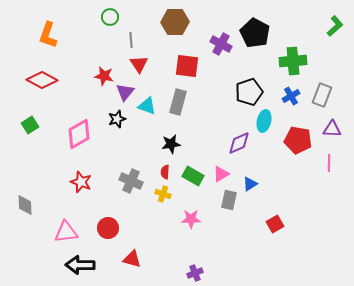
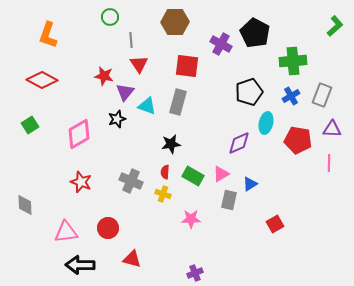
cyan ellipse at (264, 121): moved 2 px right, 2 px down
